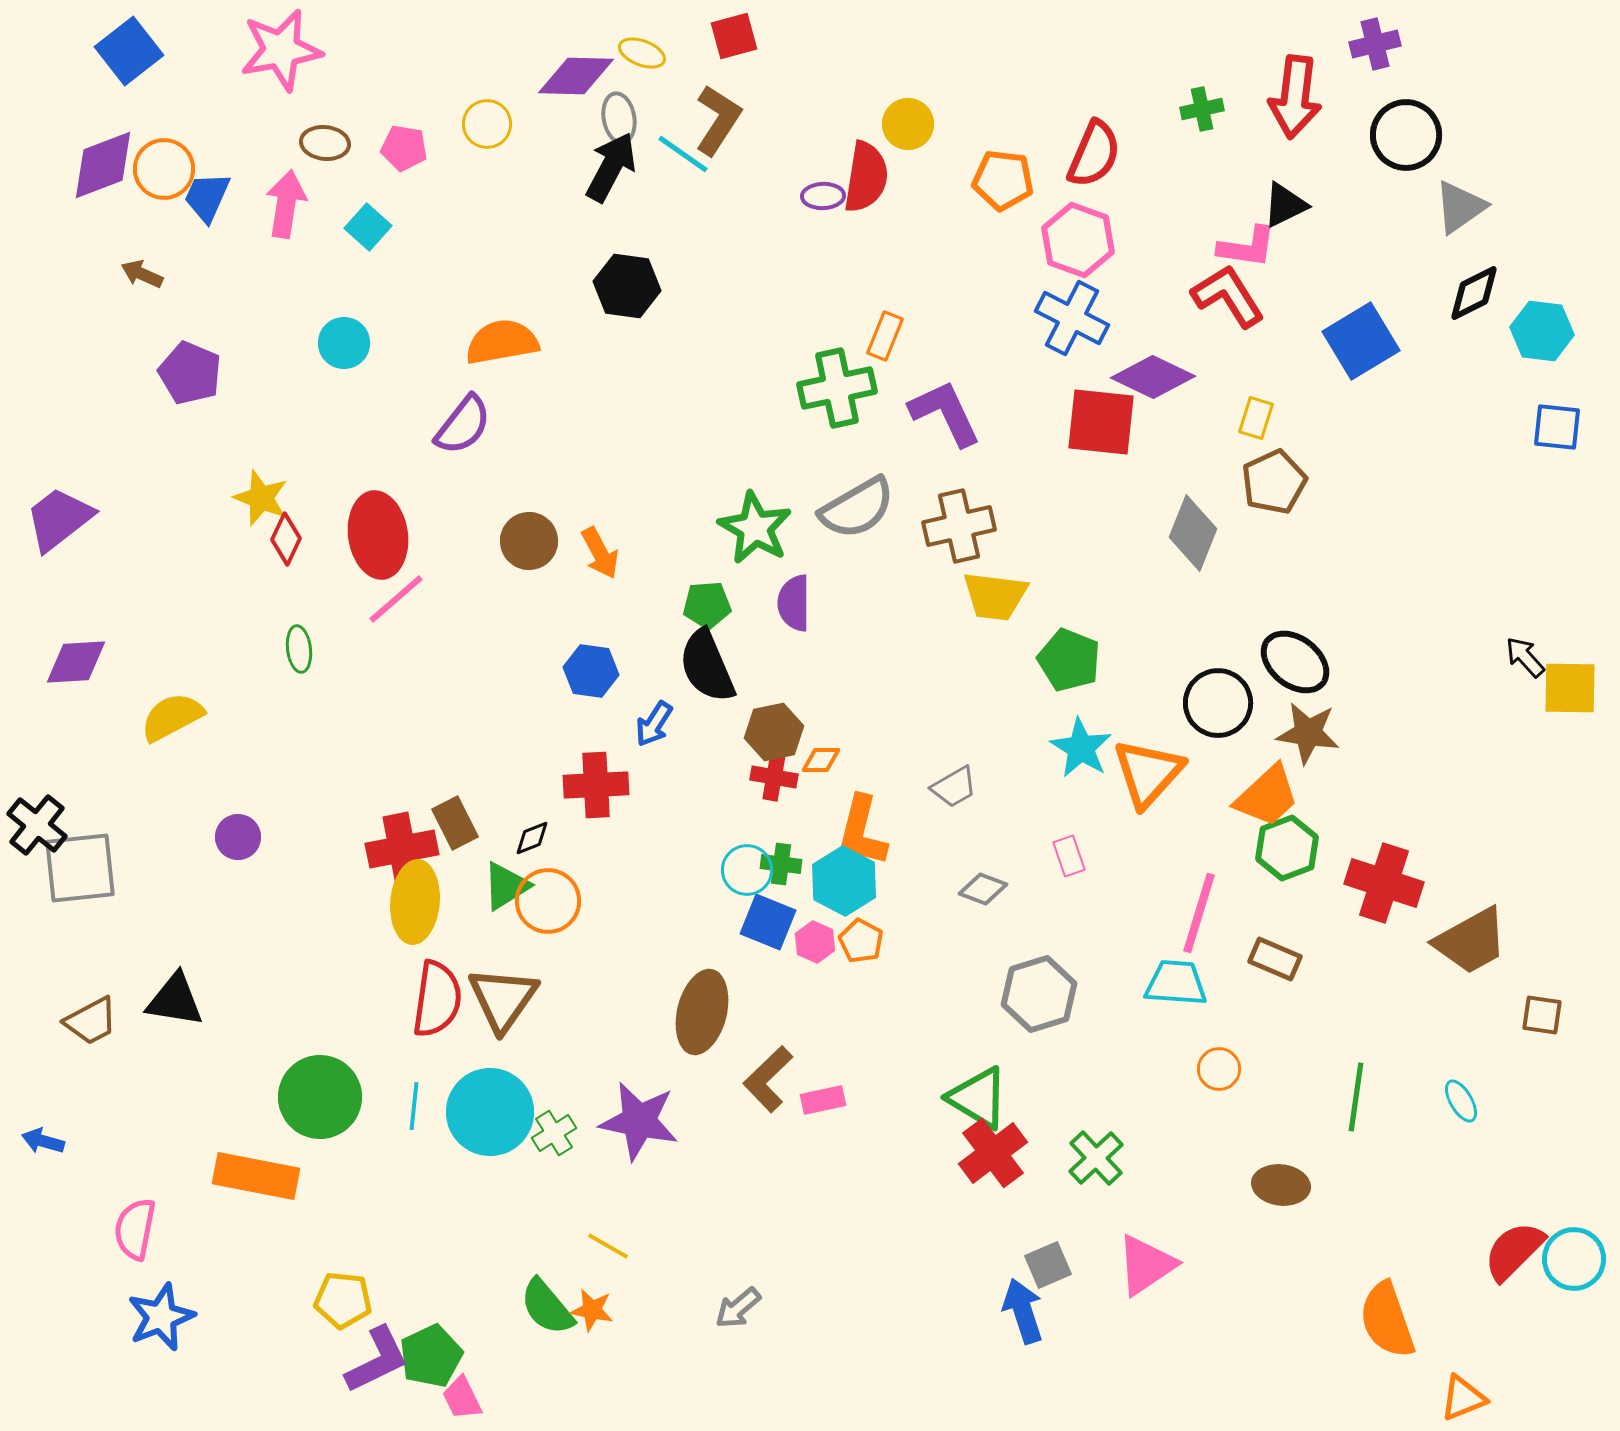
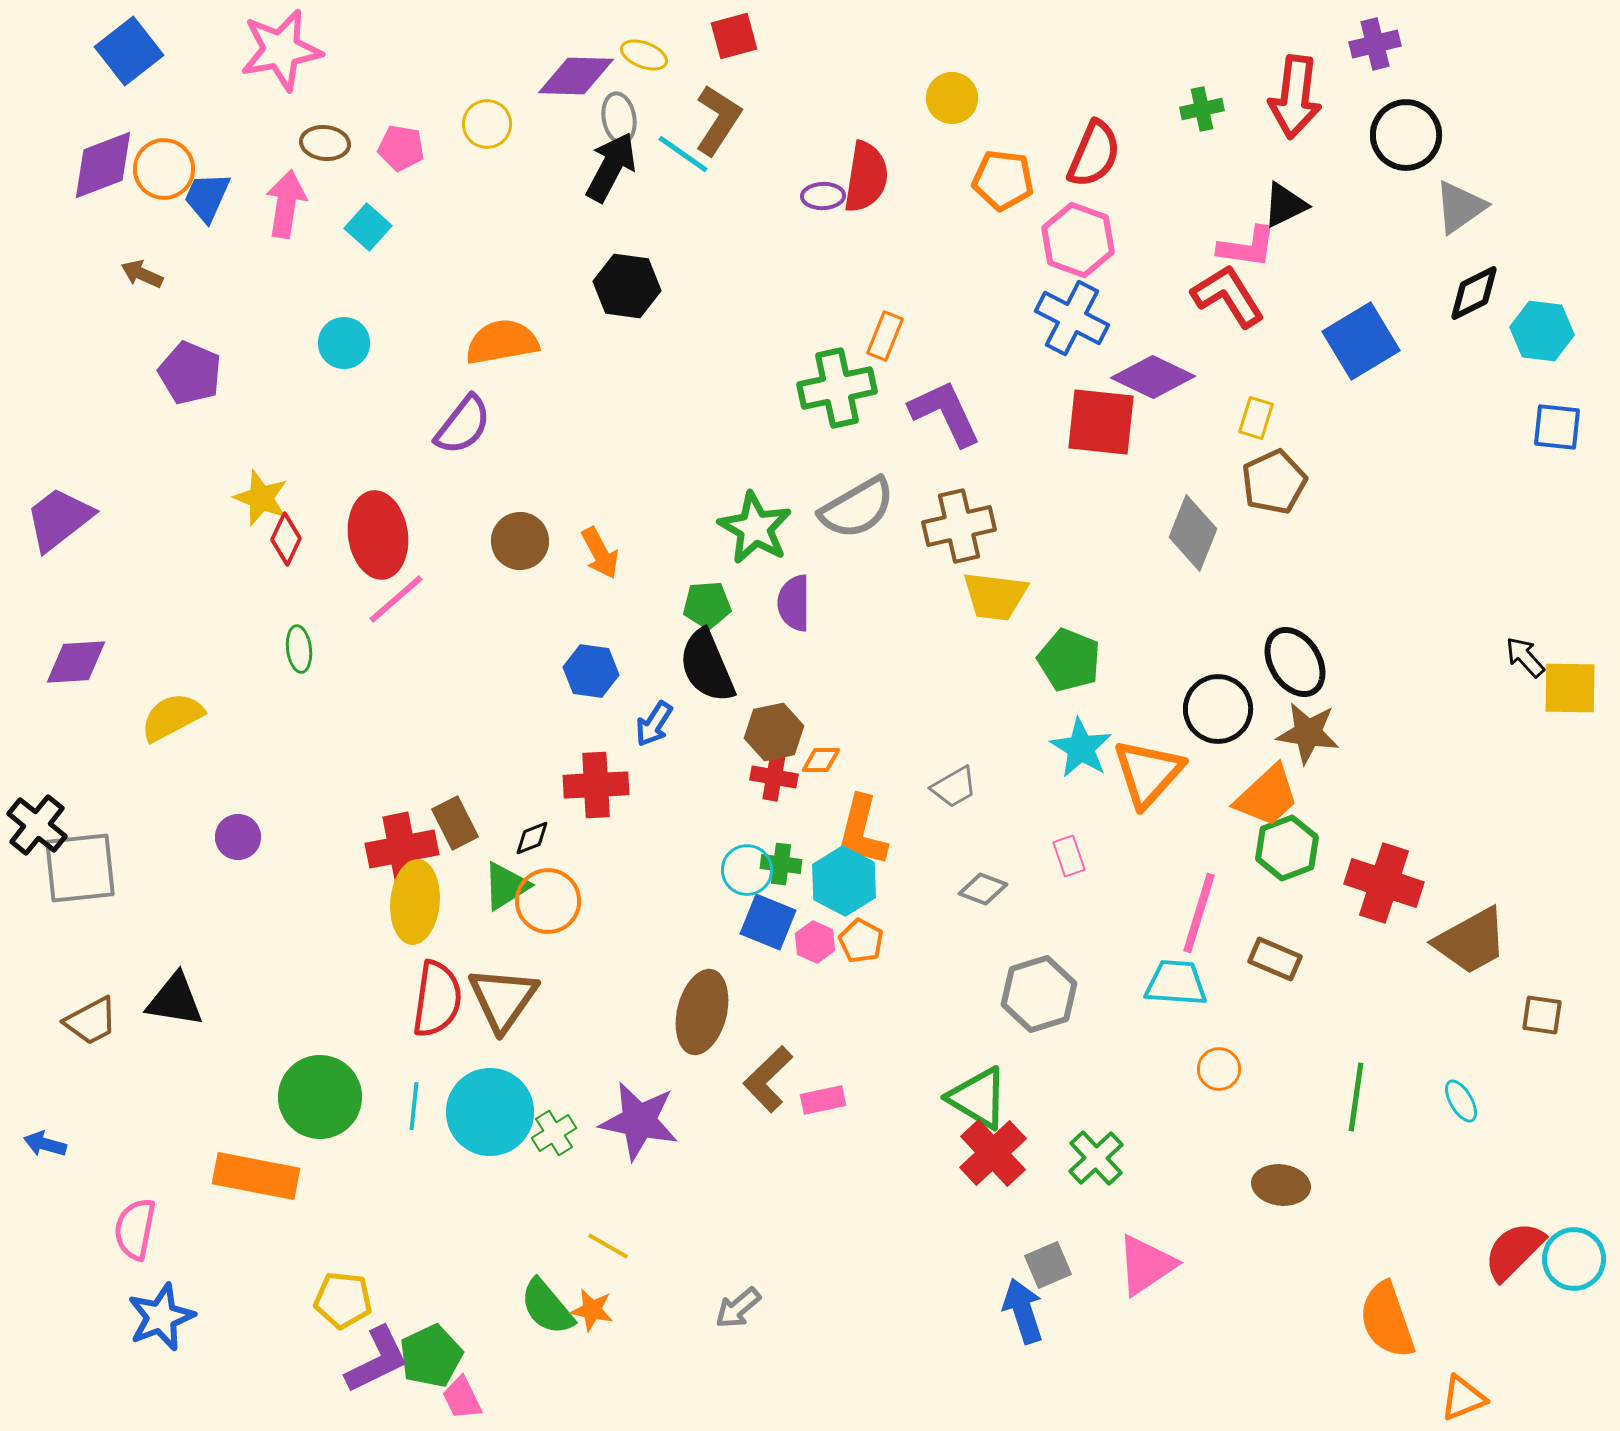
yellow ellipse at (642, 53): moved 2 px right, 2 px down
yellow circle at (908, 124): moved 44 px right, 26 px up
pink pentagon at (404, 148): moved 3 px left
brown circle at (529, 541): moved 9 px left
black ellipse at (1295, 662): rotated 20 degrees clockwise
black circle at (1218, 703): moved 6 px down
blue arrow at (43, 1141): moved 2 px right, 3 px down
red cross at (993, 1153): rotated 6 degrees counterclockwise
